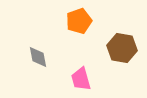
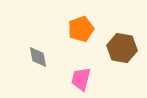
orange pentagon: moved 2 px right, 8 px down
pink trapezoid: rotated 30 degrees clockwise
